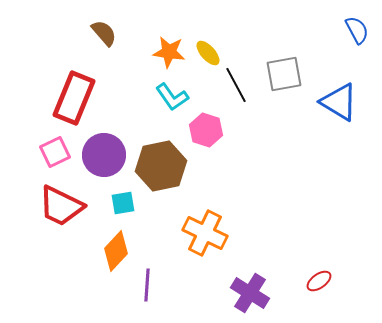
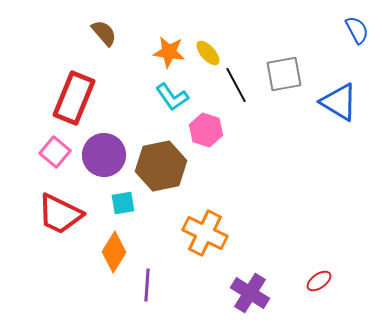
pink square: rotated 24 degrees counterclockwise
red trapezoid: moved 1 px left, 8 px down
orange diamond: moved 2 px left, 1 px down; rotated 12 degrees counterclockwise
